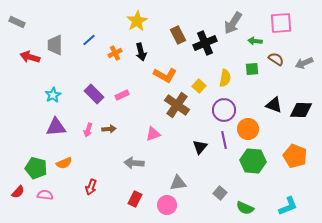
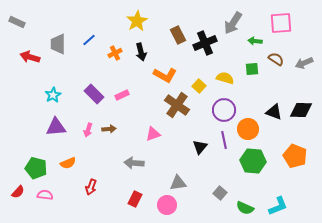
gray trapezoid at (55, 45): moved 3 px right, 1 px up
yellow semicircle at (225, 78): rotated 84 degrees counterclockwise
black triangle at (274, 105): moved 7 px down
orange semicircle at (64, 163): moved 4 px right
cyan L-shape at (288, 206): moved 10 px left
